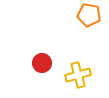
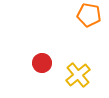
yellow cross: rotated 25 degrees counterclockwise
